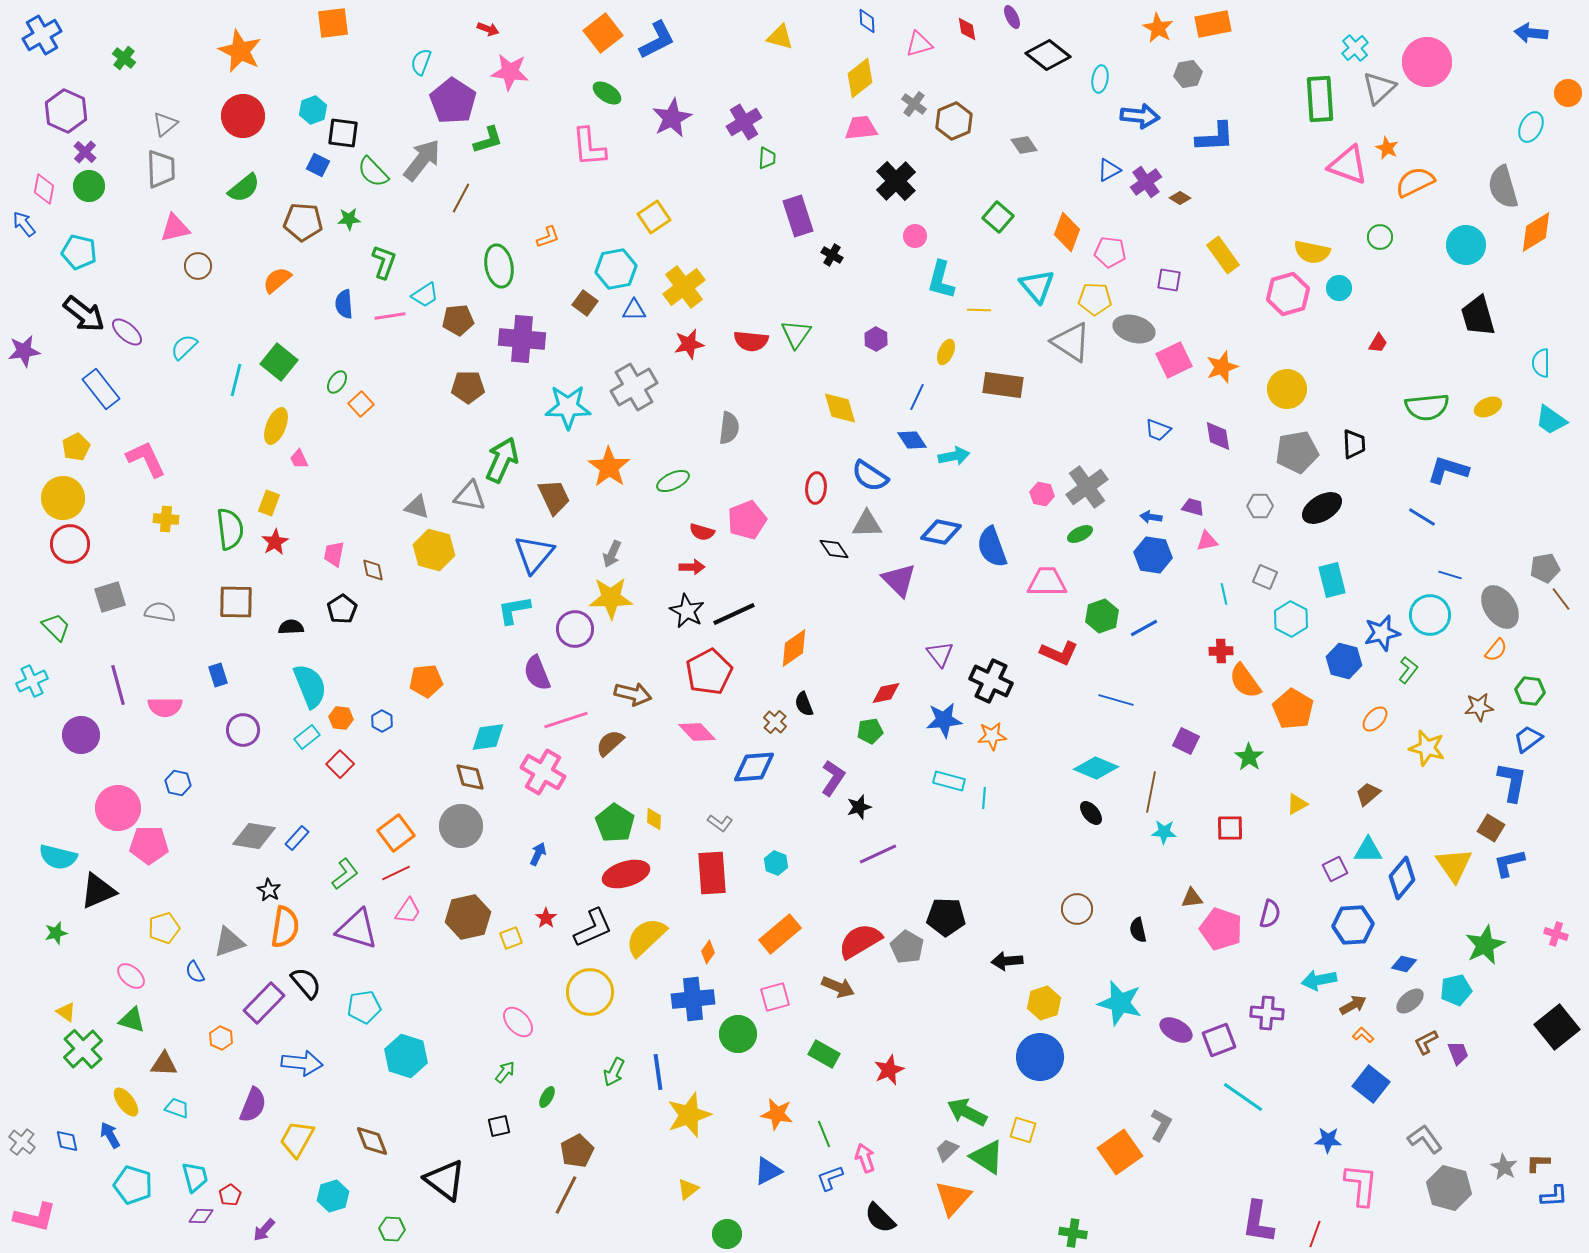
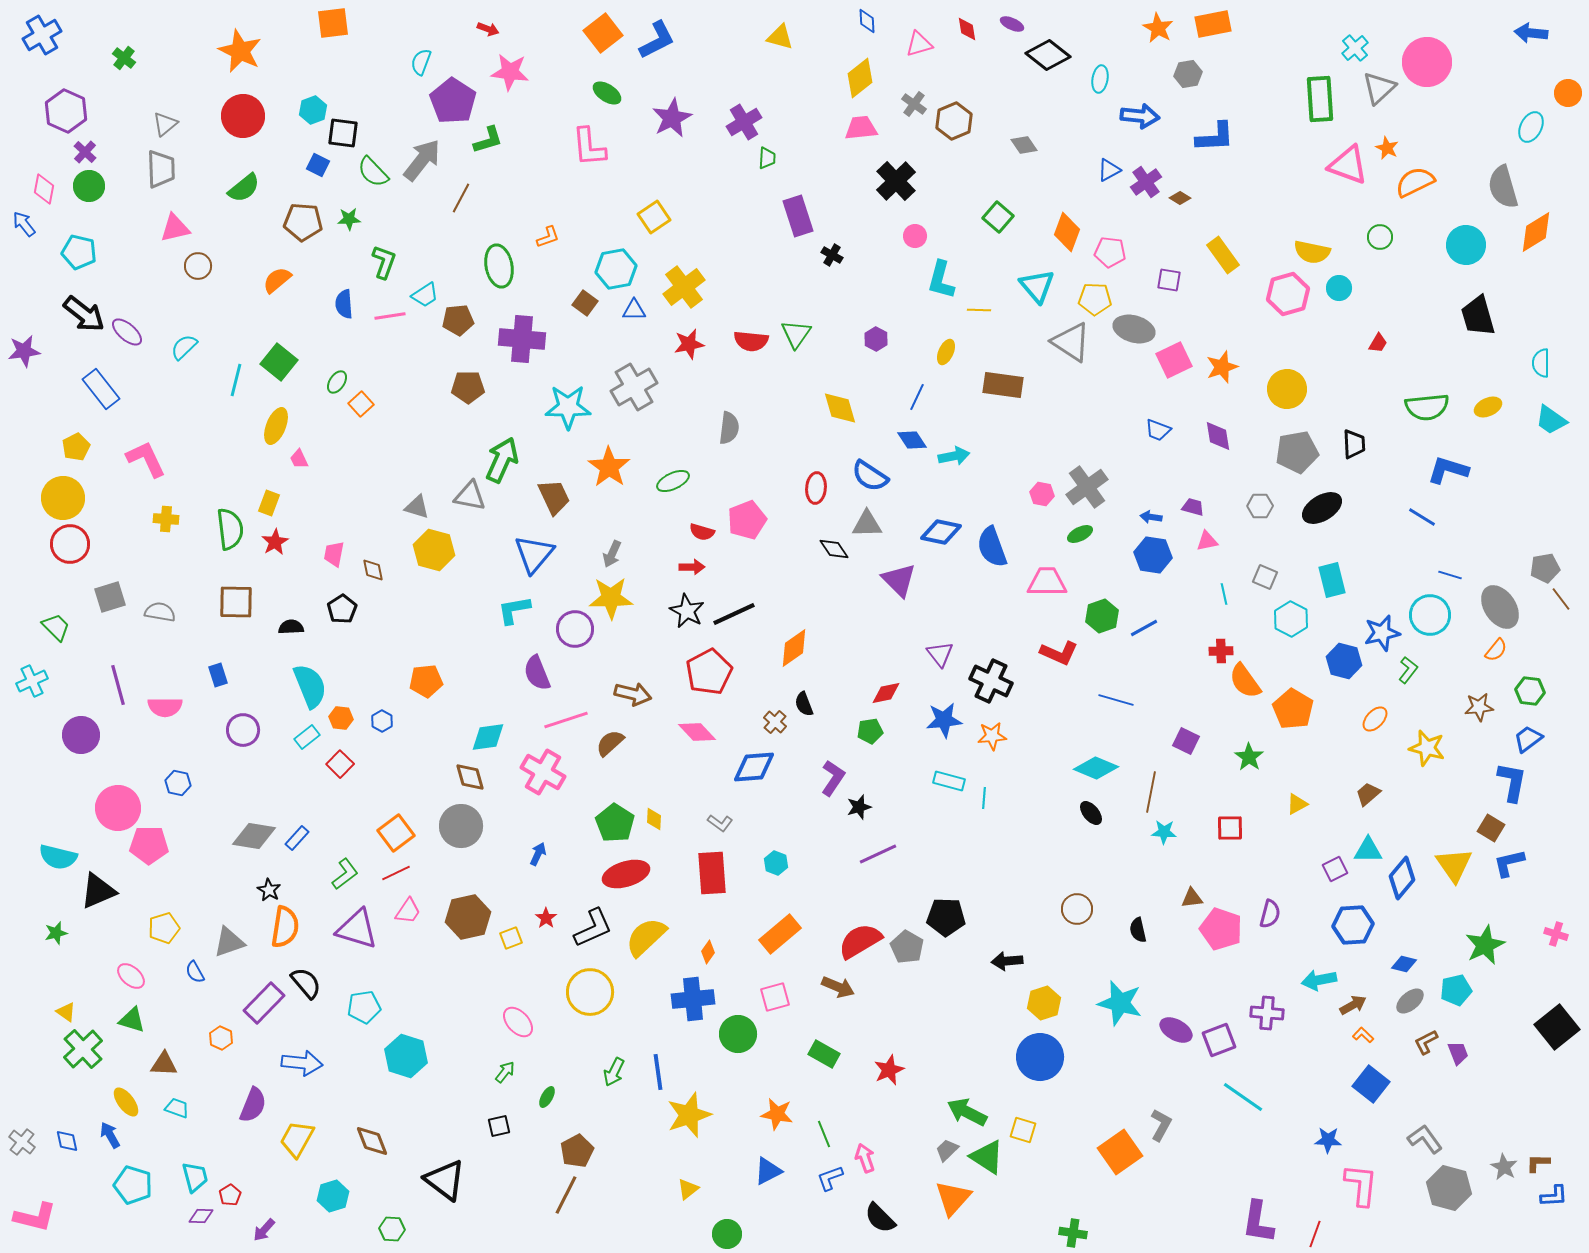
purple ellipse at (1012, 17): moved 7 px down; rotated 40 degrees counterclockwise
